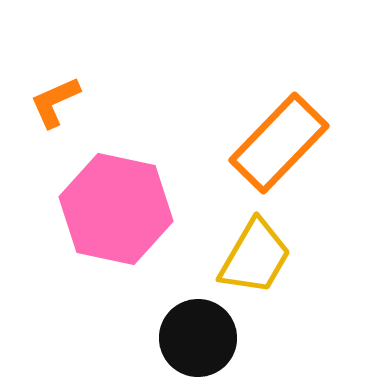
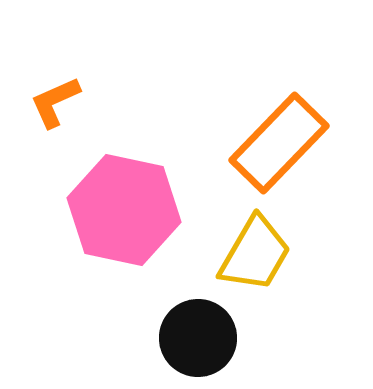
pink hexagon: moved 8 px right, 1 px down
yellow trapezoid: moved 3 px up
